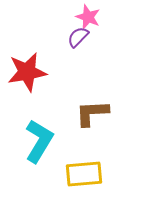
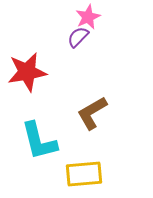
pink star: rotated 25 degrees clockwise
brown L-shape: rotated 27 degrees counterclockwise
cyan L-shape: rotated 135 degrees clockwise
